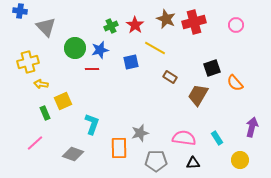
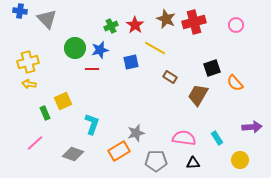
gray triangle: moved 1 px right, 8 px up
yellow arrow: moved 12 px left
purple arrow: rotated 72 degrees clockwise
gray star: moved 4 px left
orange rectangle: moved 3 px down; rotated 60 degrees clockwise
